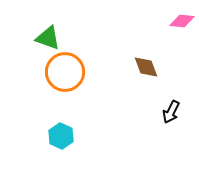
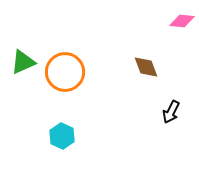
green triangle: moved 25 px left, 24 px down; rotated 44 degrees counterclockwise
cyan hexagon: moved 1 px right
